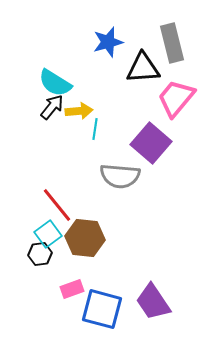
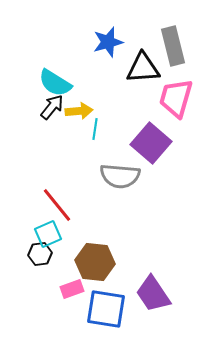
gray rectangle: moved 1 px right, 3 px down
pink trapezoid: rotated 24 degrees counterclockwise
cyan square: rotated 12 degrees clockwise
brown hexagon: moved 10 px right, 24 px down
purple trapezoid: moved 8 px up
blue square: moved 4 px right; rotated 6 degrees counterclockwise
